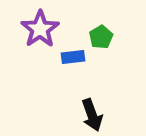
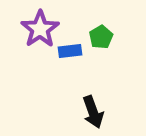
blue rectangle: moved 3 px left, 6 px up
black arrow: moved 1 px right, 3 px up
